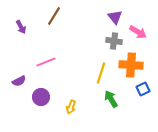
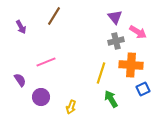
gray cross: moved 2 px right; rotated 21 degrees counterclockwise
purple semicircle: moved 1 px right, 1 px up; rotated 96 degrees counterclockwise
